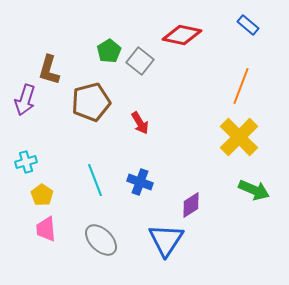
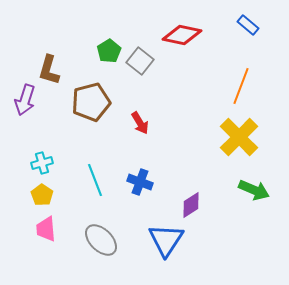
cyan cross: moved 16 px right, 1 px down
